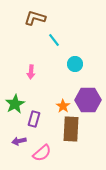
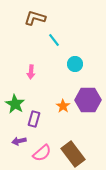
green star: rotated 12 degrees counterclockwise
brown rectangle: moved 2 px right, 25 px down; rotated 40 degrees counterclockwise
